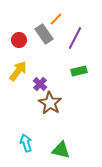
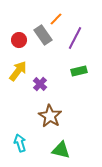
gray rectangle: moved 1 px left, 1 px down
brown star: moved 13 px down
cyan arrow: moved 6 px left
